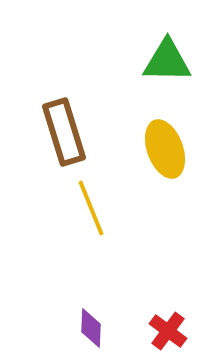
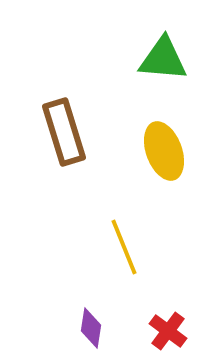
green triangle: moved 4 px left, 2 px up; rotated 4 degrees clockwise
yellow ellipse: moved 1 px left, 2 px down
yellow line: moved 33 px right, 39 px down
purple diamond: rotated 6 degrees clockwise
